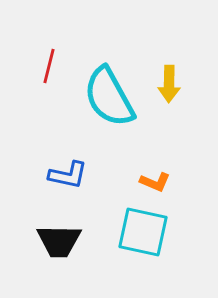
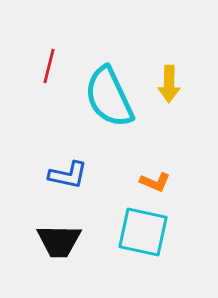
cyan semicircle: rotated 4 degrees clockwise
